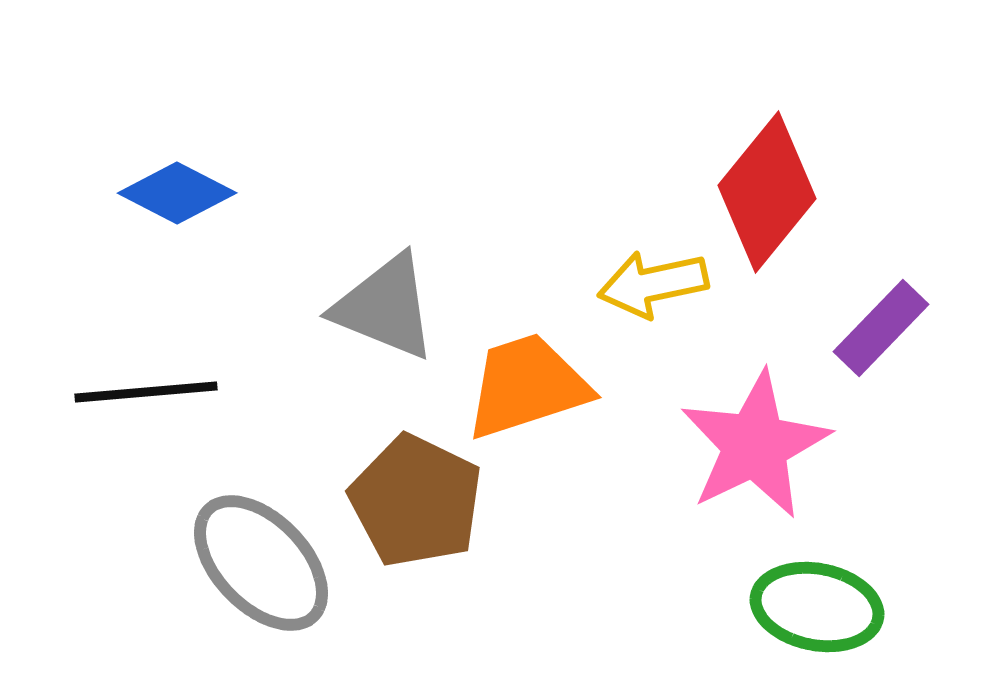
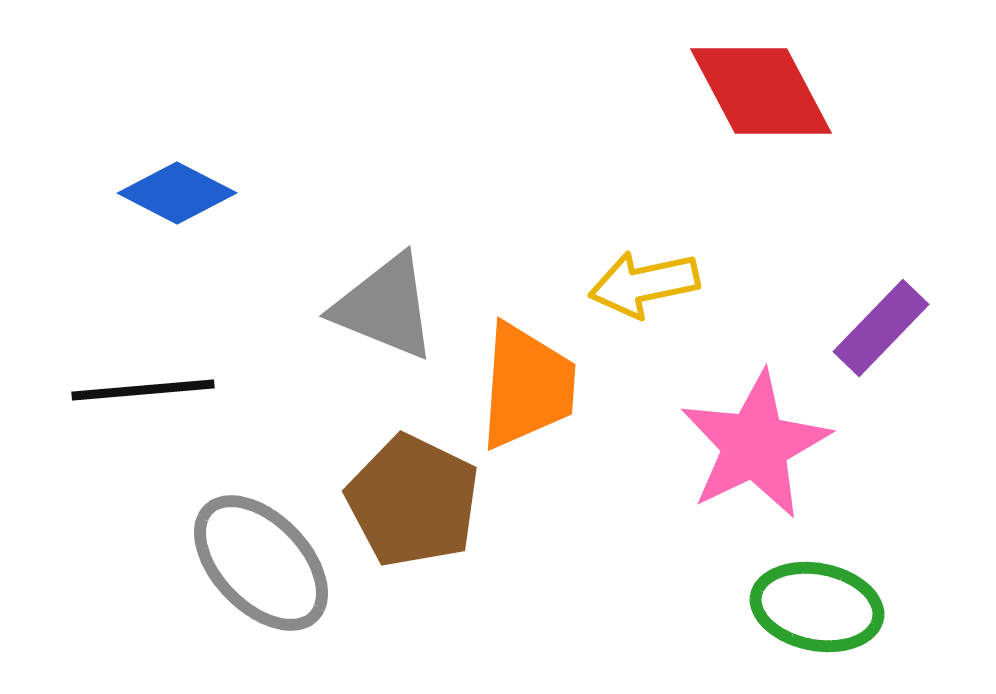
red diamond: moved 6 px left, 101 px up; rotated 67 degrees counterclockwise
yellow arrow: moved 9 px left
orange trapezoid: rotated 112 degrees clockwise
black line: moved 3 px left, 2 px up
brown pentagon: moved 3 px left
